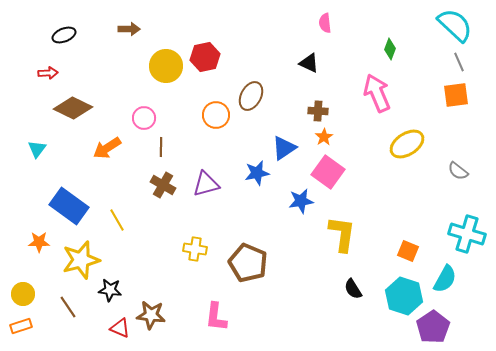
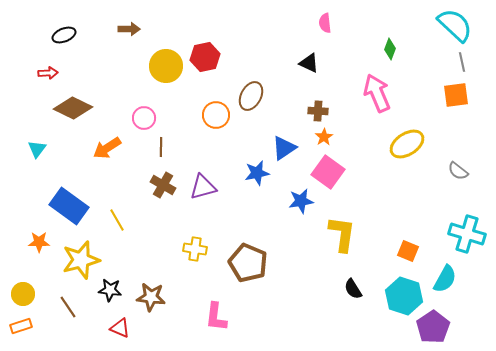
gray line at (459, 62): moved 3 px right; rotated 12 degrees clockwise
purple triangle at (206, 184): moved 3 px left, 3 px down
brown star at (151, 315): moved 18 px up
